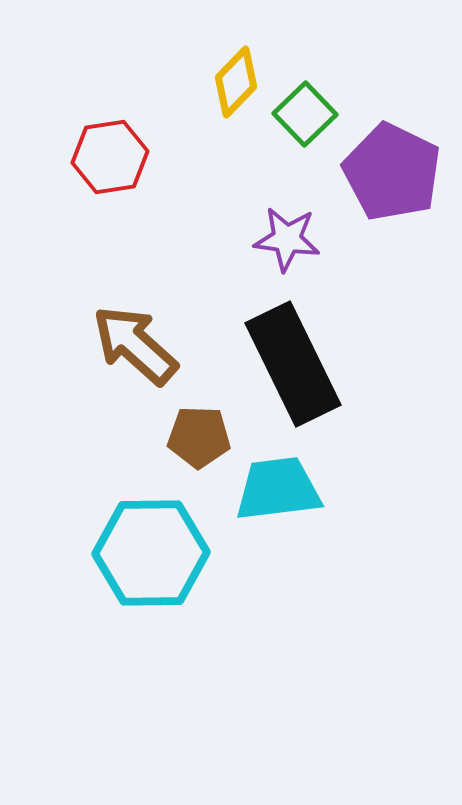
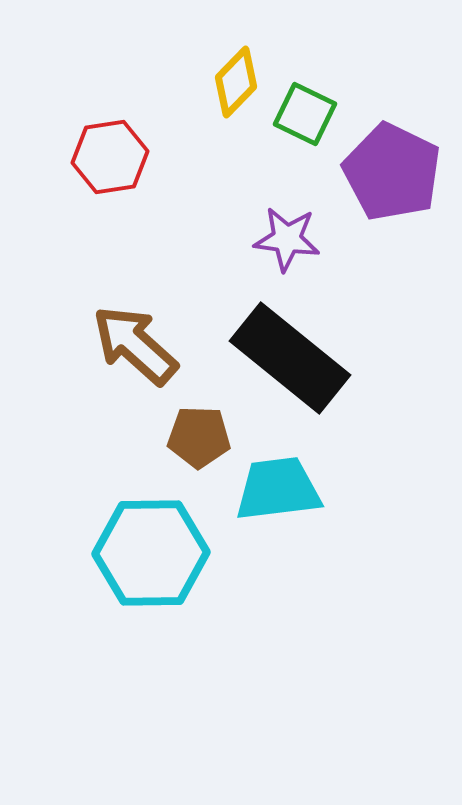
green square: rotated 20 degrees counterclockwise
black rectangle: moved 3 px left, 6 px up; rotated 25 degrees counterclockwise
